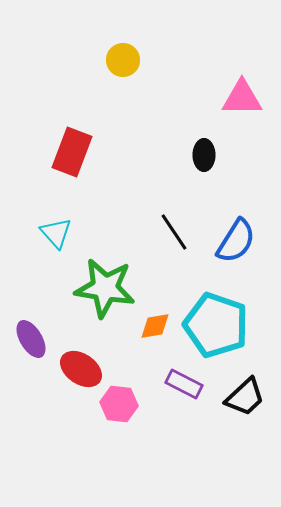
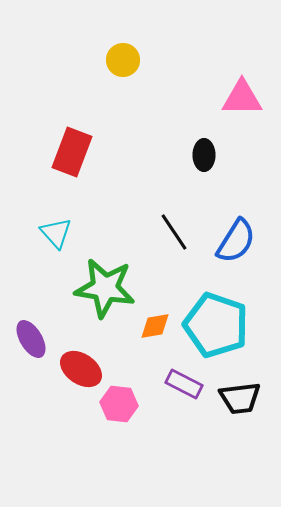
black trapezoid: moved 5 px left, 1 px down; rotated 36 degrees clockwise
